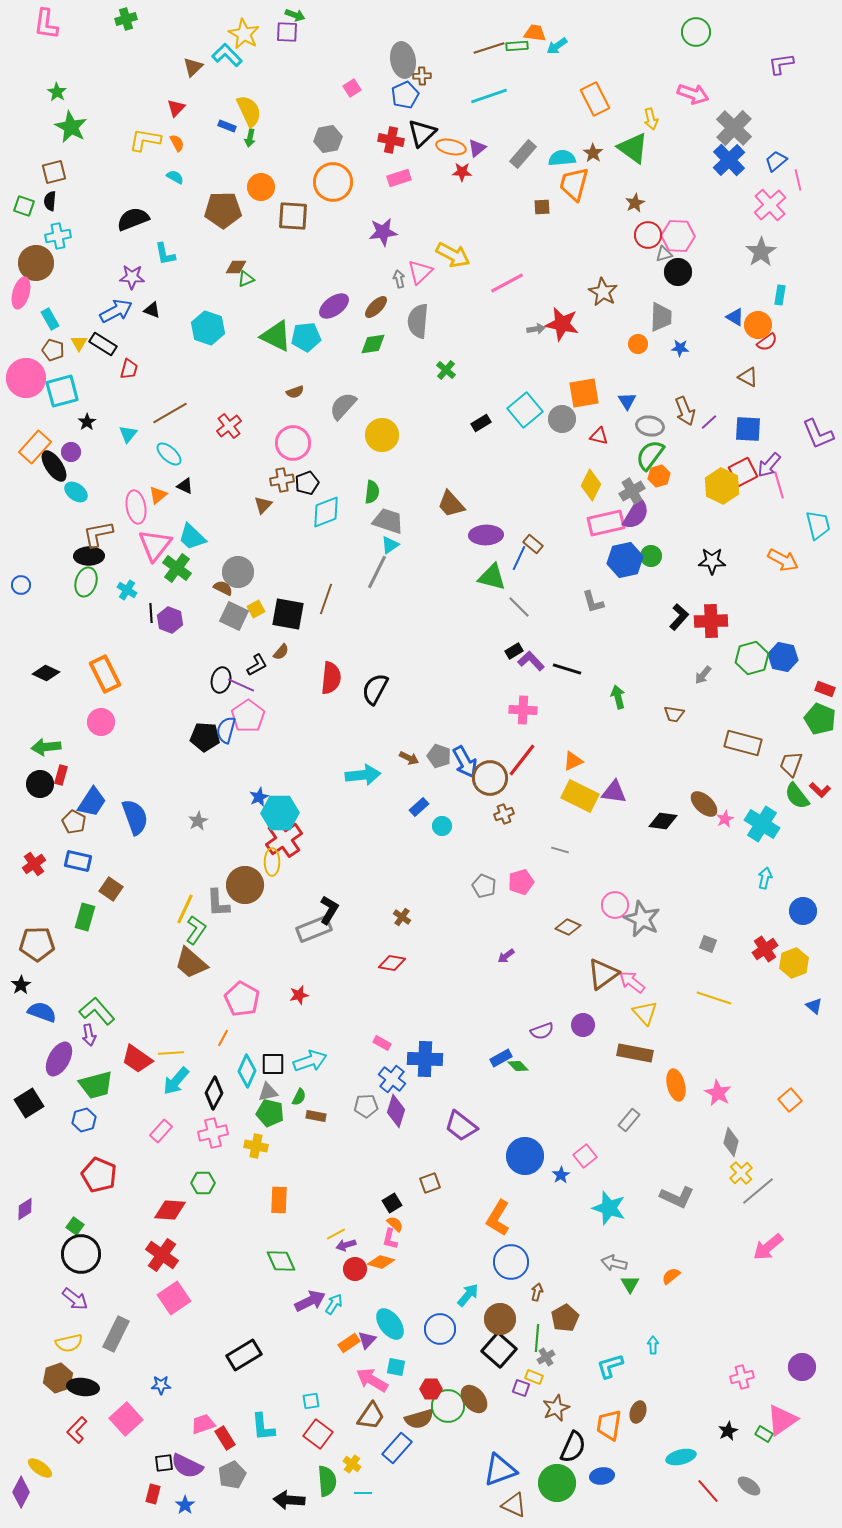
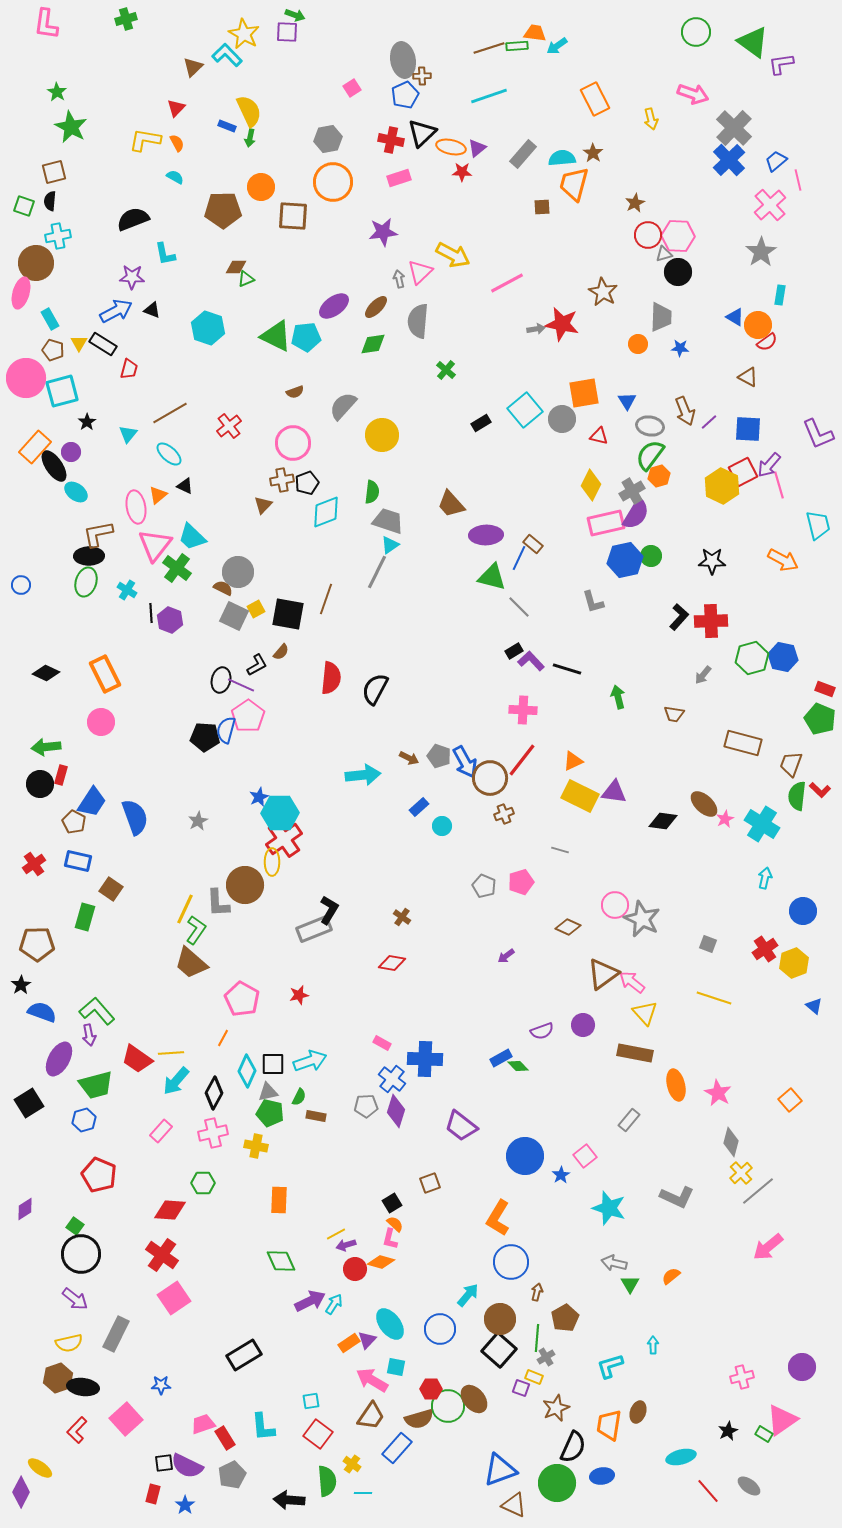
green triangle at (633, 148): moved 120 px right, 106 px up
green semicircle at (797, 796): rotated 44 degrees clockwise
